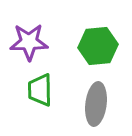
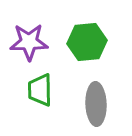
green hexagon: moved 11 px left, 4 px up
gray ellipse: rotated 9 degrees counterclockwise
